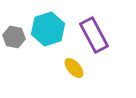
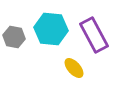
cyan hexagon: moved 3 px right; rotated 24 degrees clockwise
